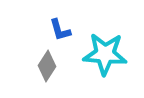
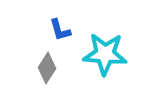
gray diamond: moved 2 px down
